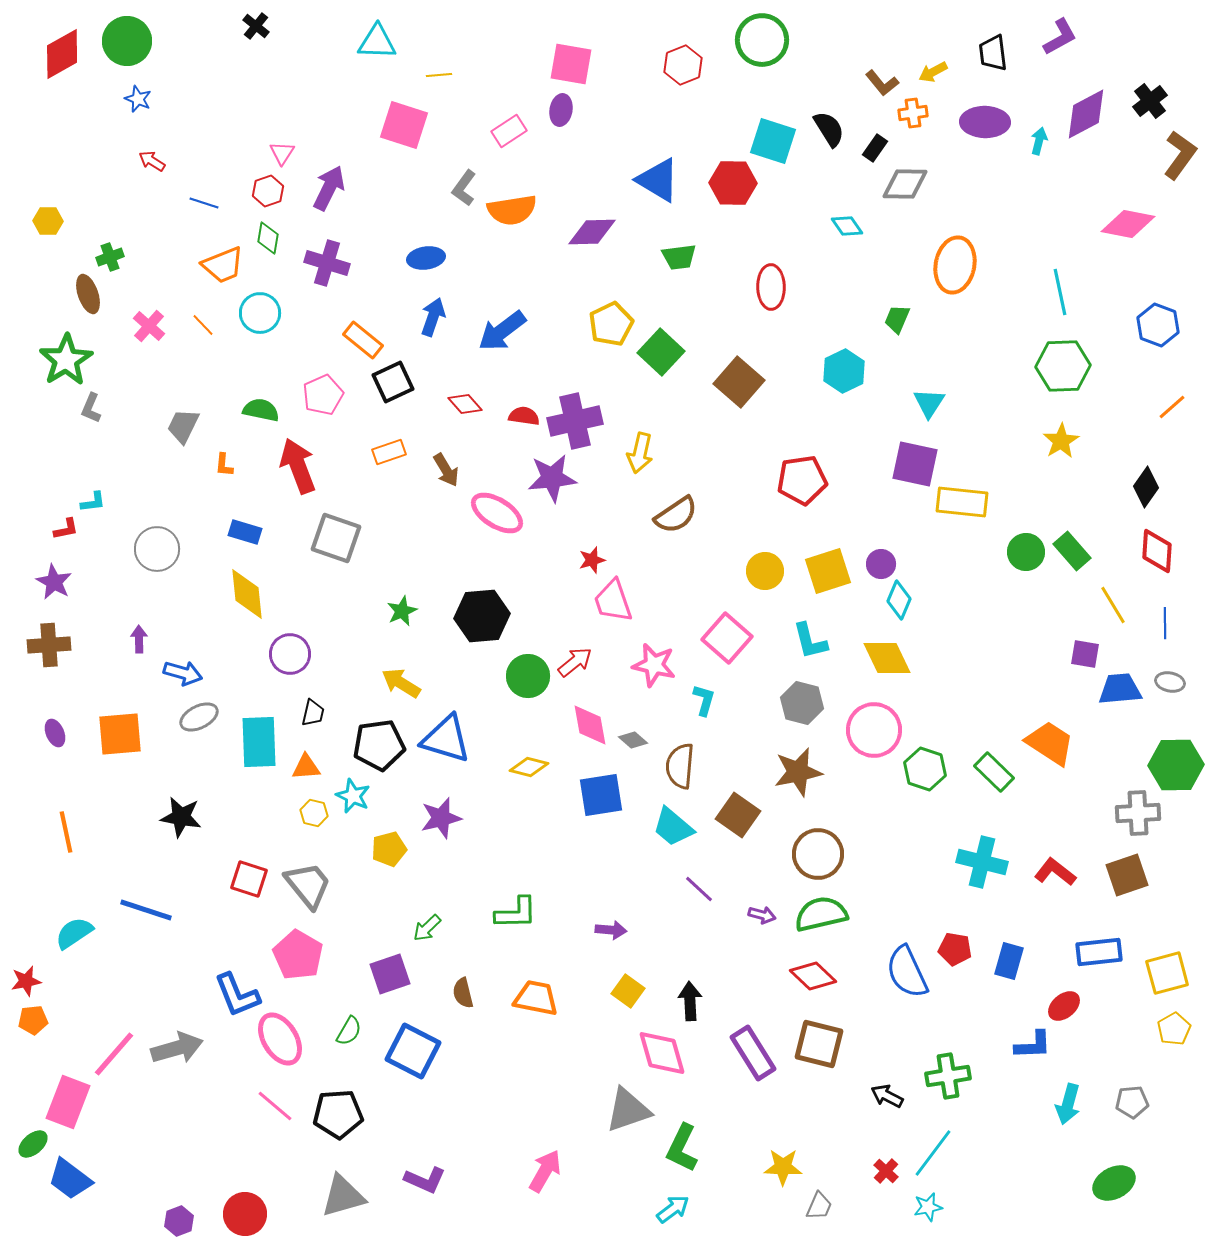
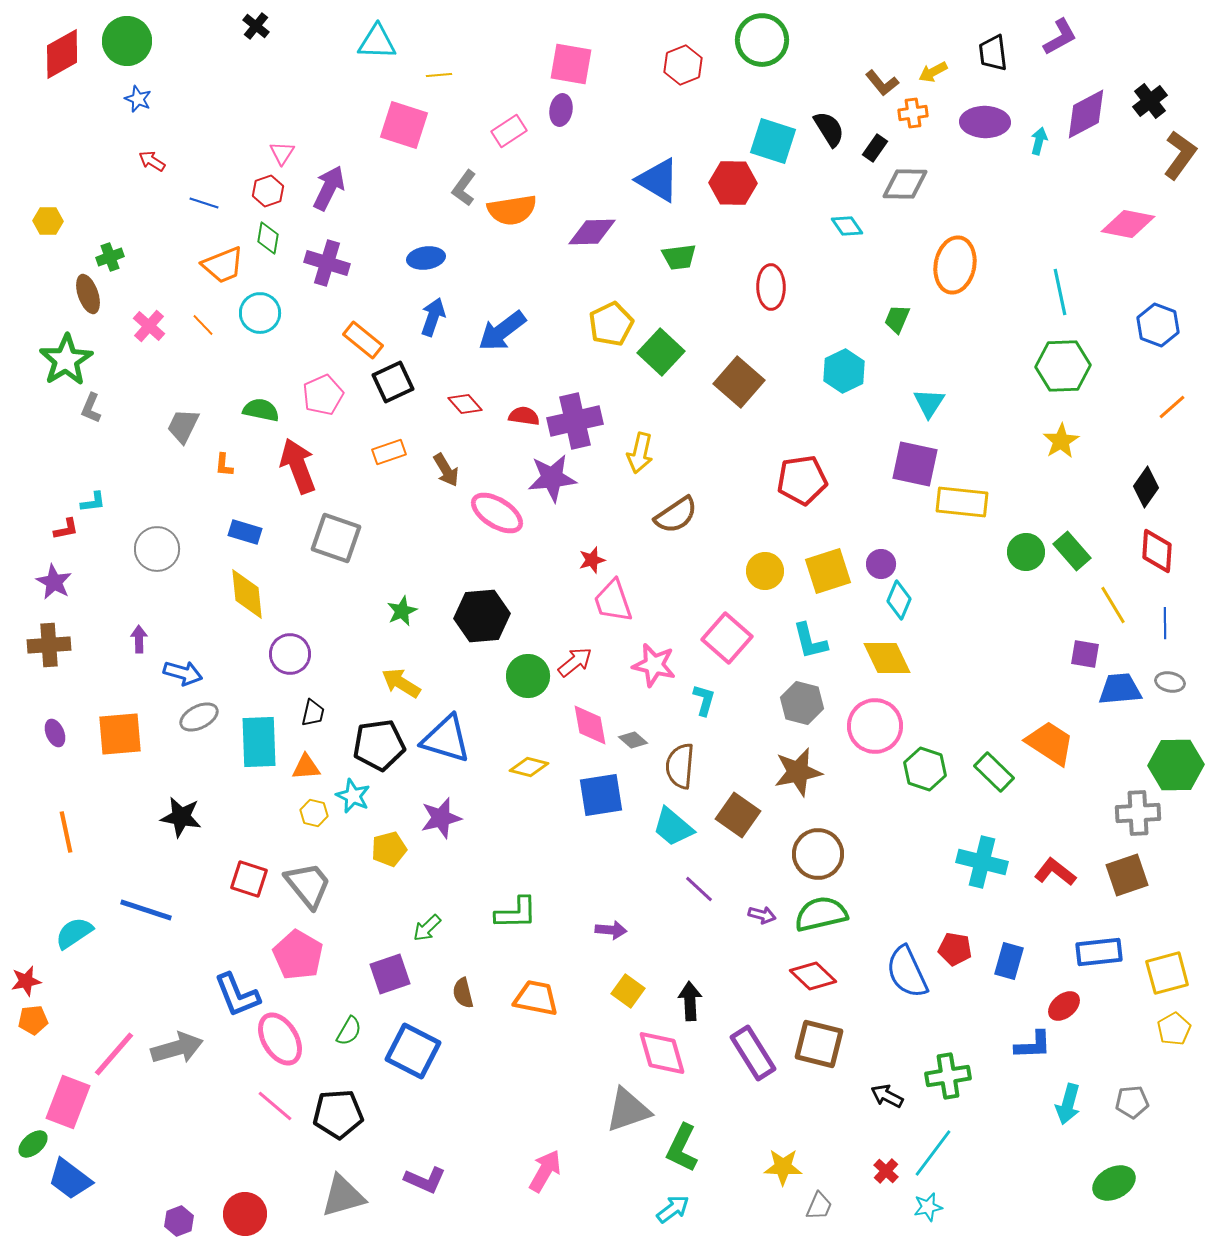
pink circle at (874, 730): moved 1 px right, 4 px up
